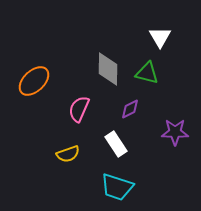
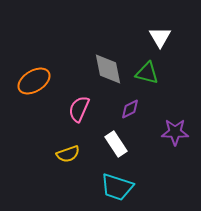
gray diamond: rotated 12 degrees counterclockwise
orange ellipse: rotated 12 degrees clockwise
